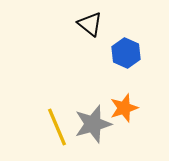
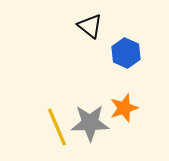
black triangle: moved 2 px down
gray star: moved 3 px left, 1 px up; rotated 15 degrees clockwise
